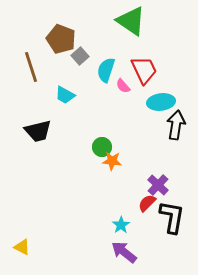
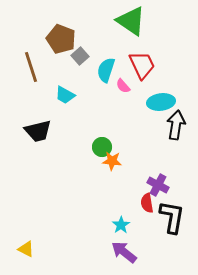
red trapezoid: moved 2 px left, 5 px up
purple cross: rotated 15 degrees counterclockwise
red semicircle: rotated 54 degrees counterclockwise
yellow triangle: moved 4 px right, 2 px down
